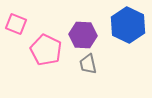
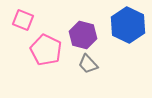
pink square: moved 7 px right, 4 px up
purple hexagon: rotated 12 degrees clockwise
gray trapezoid: rotated 30 degrees counterclockwise
